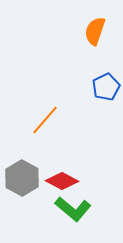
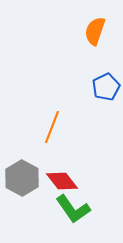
orange line: moved 7 px right, 7 px down; rotated 20 degrees counterclockwise
red diamond: rotated 24 degrees clockwise
green L-shape: rotated 15 degrees clockwise
